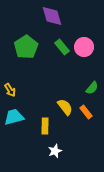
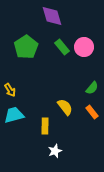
orange rectangle: moved 6 px right
cyan trapezoid: moved 2 px up
